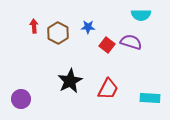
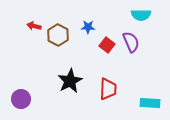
red arrow: rotated 72 degrees counterclockwise
brown hexagon: moved 2 px down
purple semicircle: rotated 50 degrees clockwise
red trapezoid: rotated 25 degrees counterclockwise
cyan rectangle: moved 5 px down
